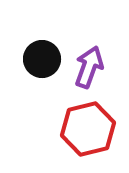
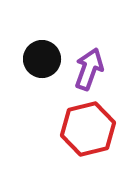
purple arrow: moved 2 px down
